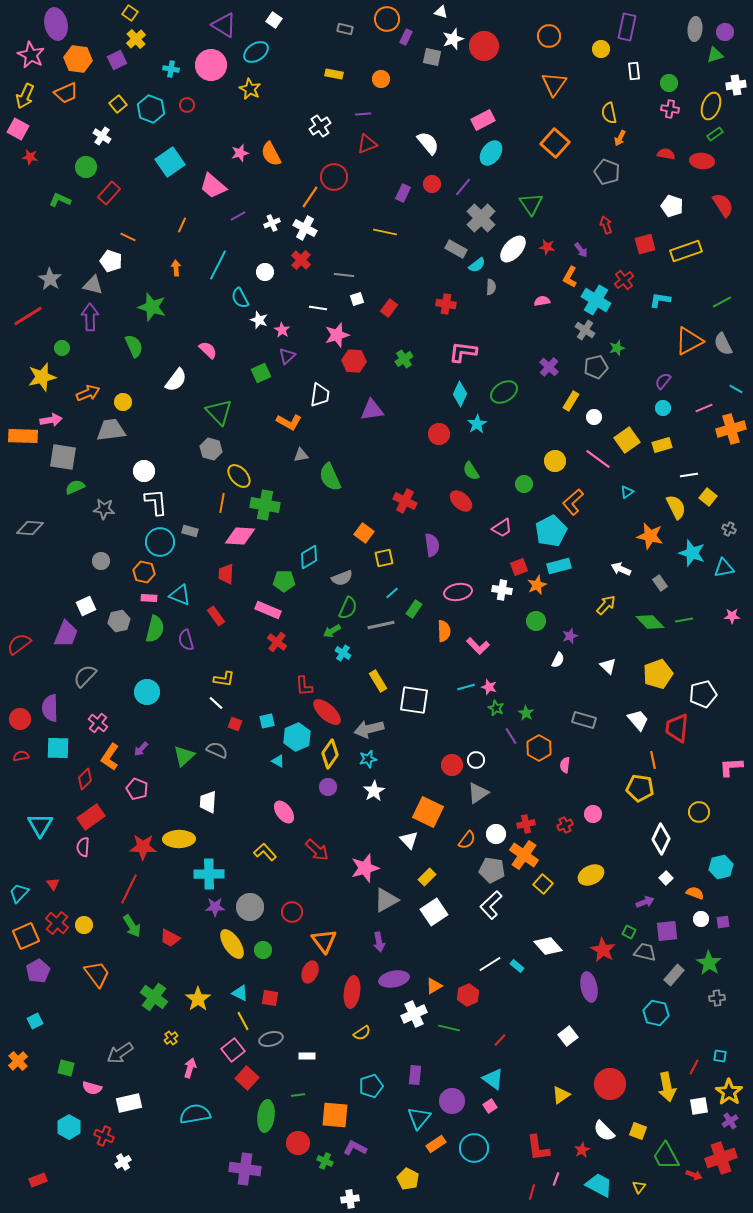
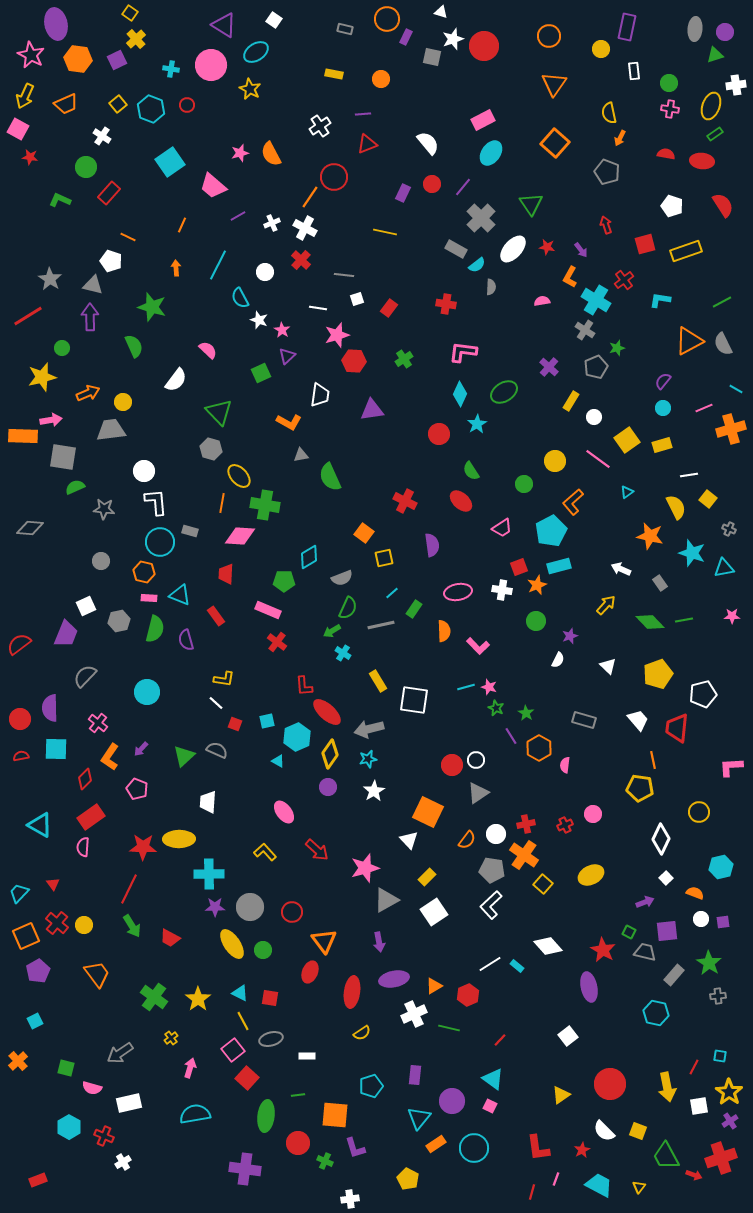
orange trapezoid at (66, 93): moved 11 px down
gray pentagon at (596, 367): rotated 10 degrees counterclockwise
yellow square at (708, 497): moved 2 px down
cyan square at (58, 748): moved 2 px left, 1 px down
cyan triangle at (40, 825): rotated 32 degrees counterclockwise
gray cross at (717, 998): moved 1 px right, 2 px up
pink square at (490, 1106): rotated 32 degrees counterclockwise
purple L-shape at (355, 1148): rotated 135 degrees counterclockwise
